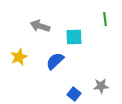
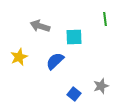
gray star: rotated 14 degrees counterclockwise
